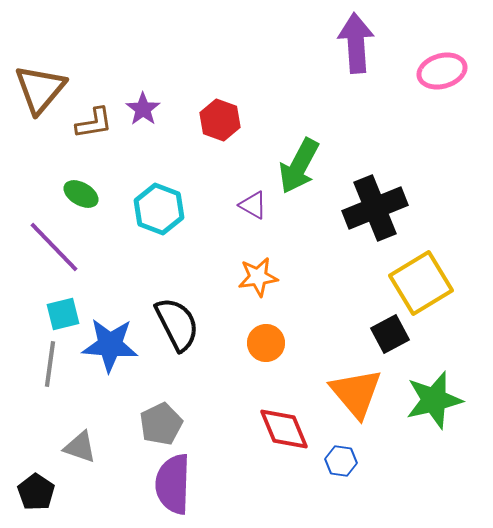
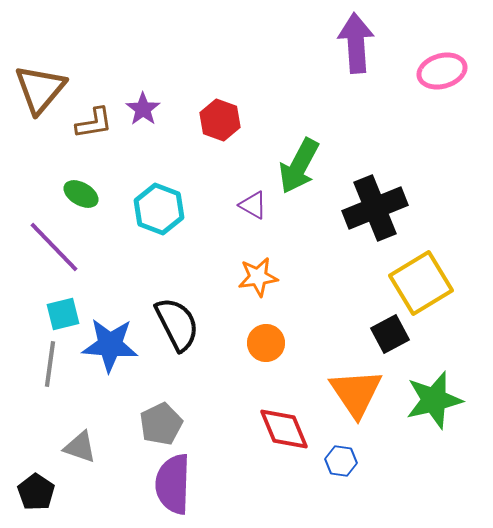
orange triangle: rotated 6 degrees clockwise
